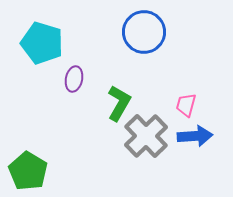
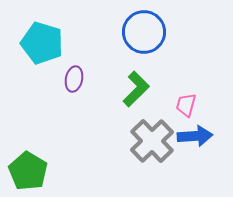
green L-shape: moved 17 px right, 14 px up; rotated 15 degrees clockwise
gray cross: moved 6 px right, 5 px down
